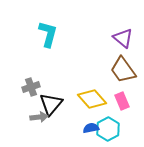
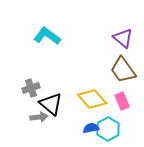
cyan L-shape: moved 1 px left, 2 px down; rotated 68 degrees counterclockwise
gray cross: moved 1 px down
black triangle: rotated 30 degrees counterclockwise
